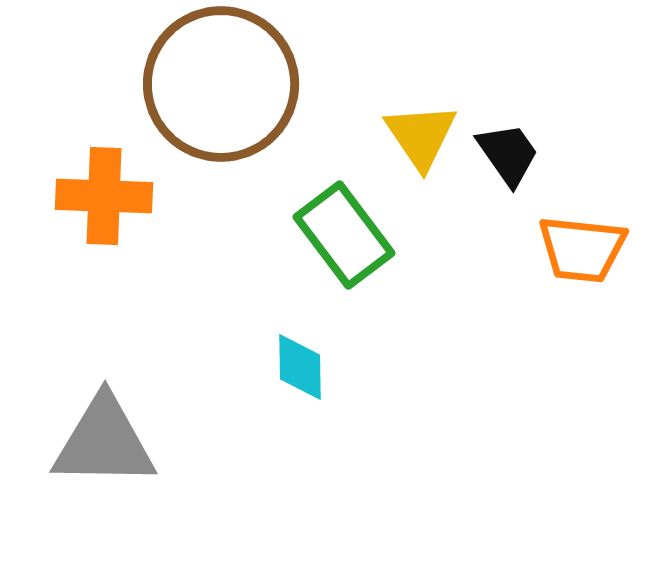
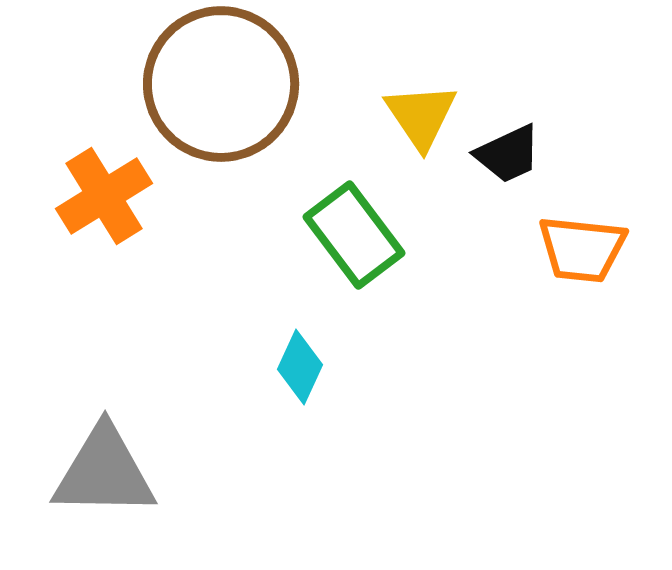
yellow triangle: moved 20 px up
black trapezoid: rotated 100 degrees clockwise
orange cross: rotated 34 degrees counterclockwise
green rectangle: moved 10 px right
cyan diamond: rotated 26 degrees clockwise
gray triangle: moved 30 px down
